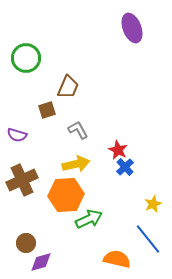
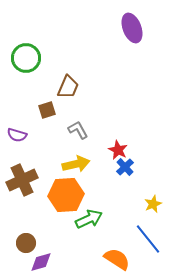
orange semicircle: rotated 20 degrees clockwise
